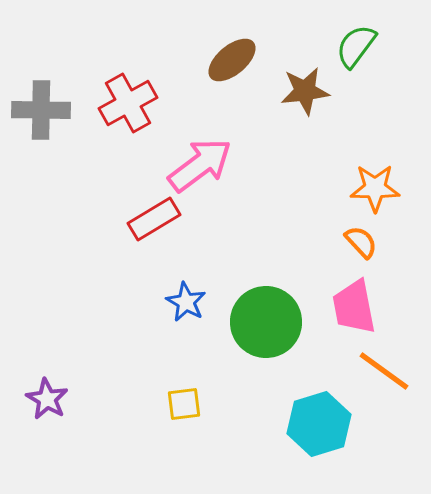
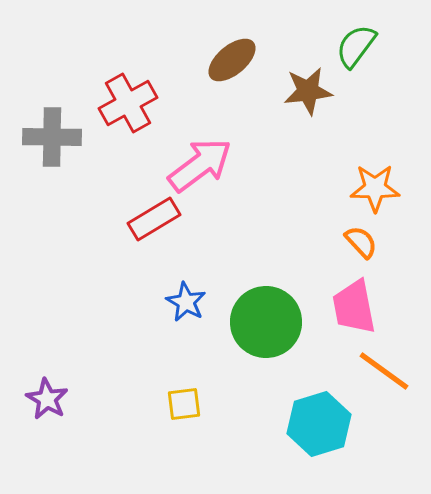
brown star: moved 3 px right
gray cross: moved 11 px right, 27 px down
